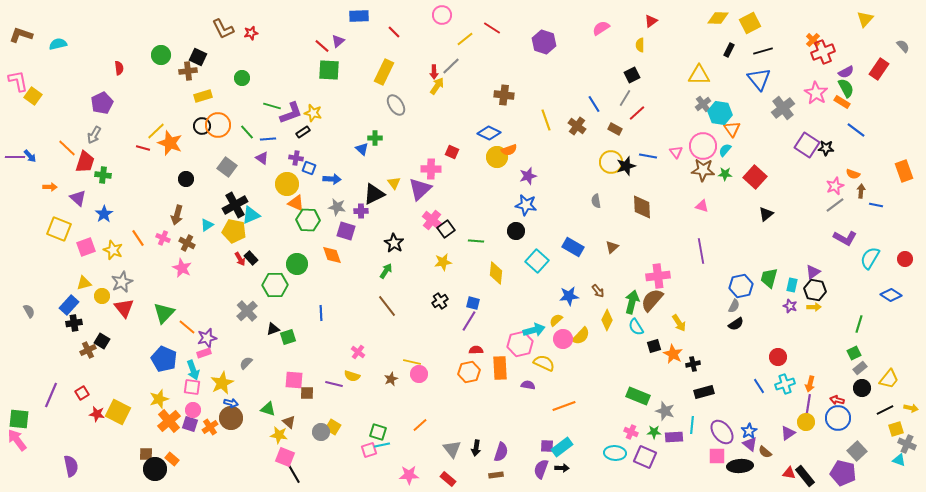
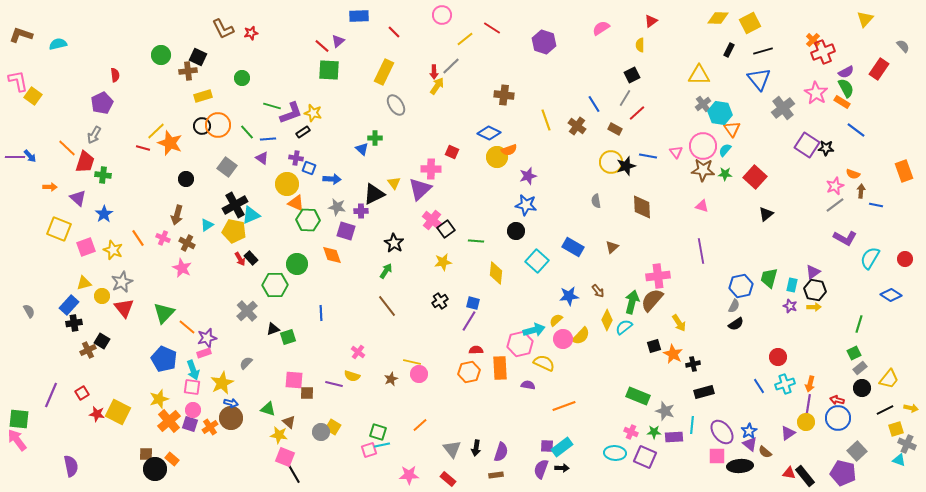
red semicircle at (119, 68): moved 4 px left, 7 px down
cyan semicircle at (636, 327): moved 12 px left; rotated 84 degrees clockwise
